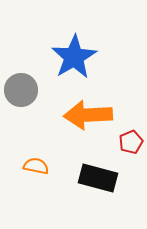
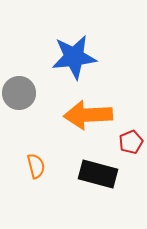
blue star: rotated 24 degrees clockwise
gray circle: moved 2 px left, 3 px down
orange semicircle: rotated 65 degrees clockwise
black rectangle: moved 4 px up
